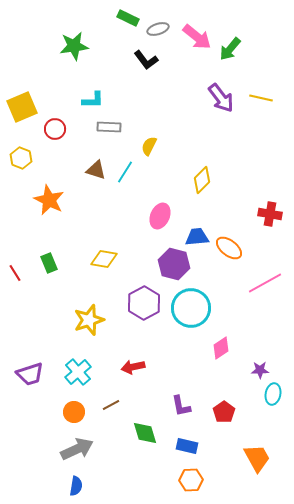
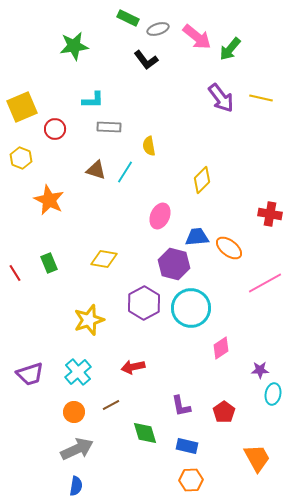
yellow semicircle at (149, 146): rotated 36 degrees counterclockwise
